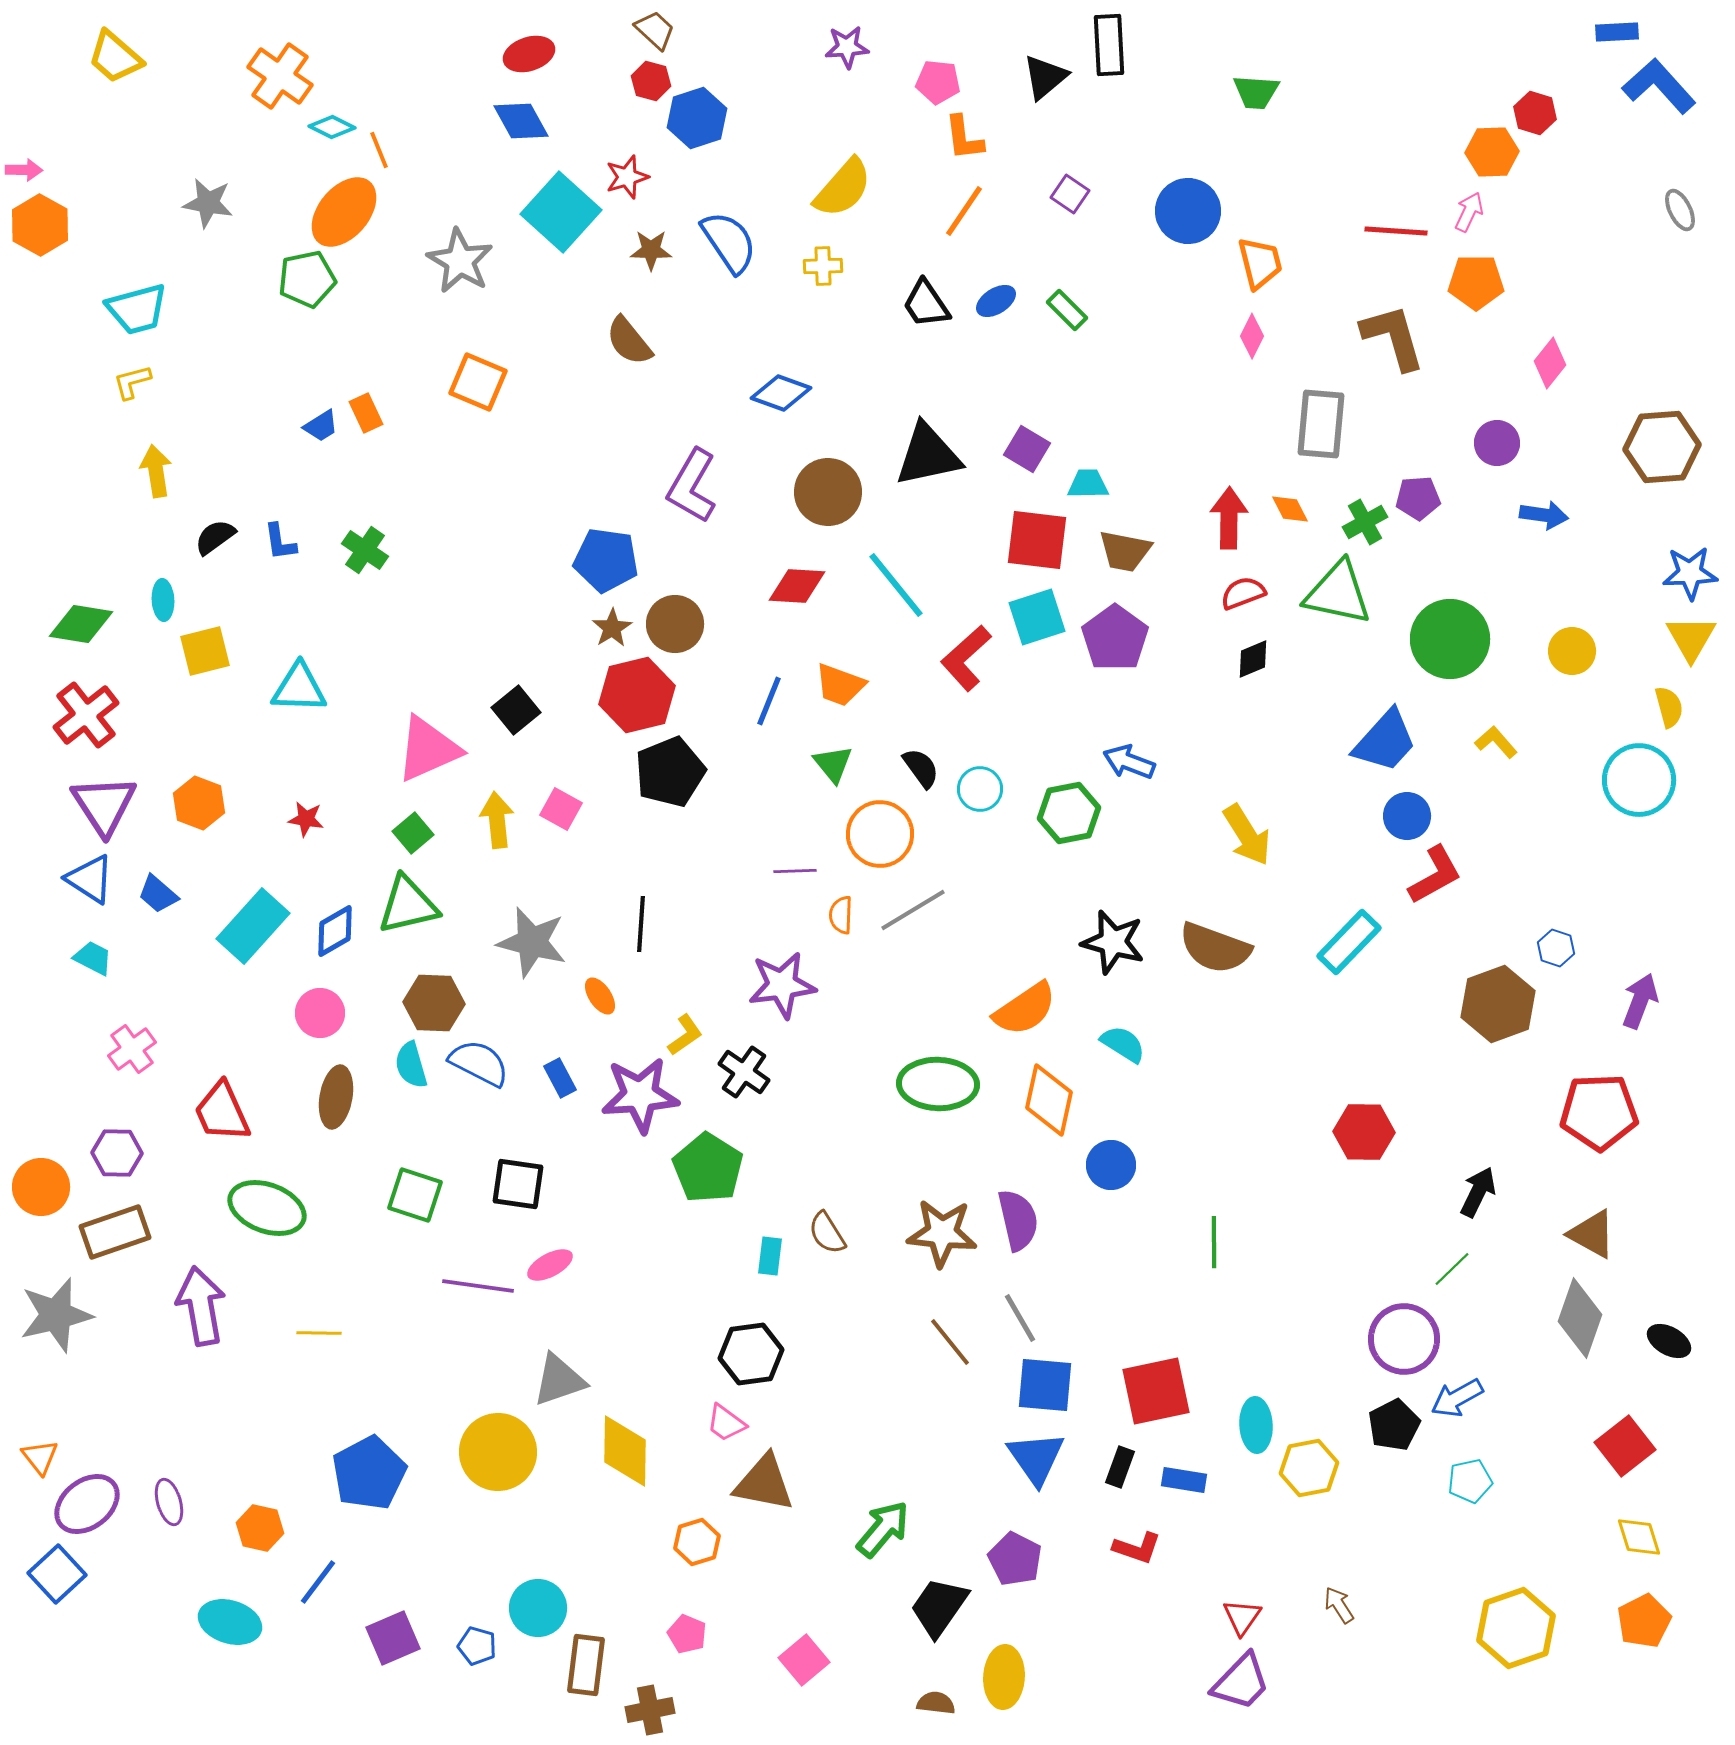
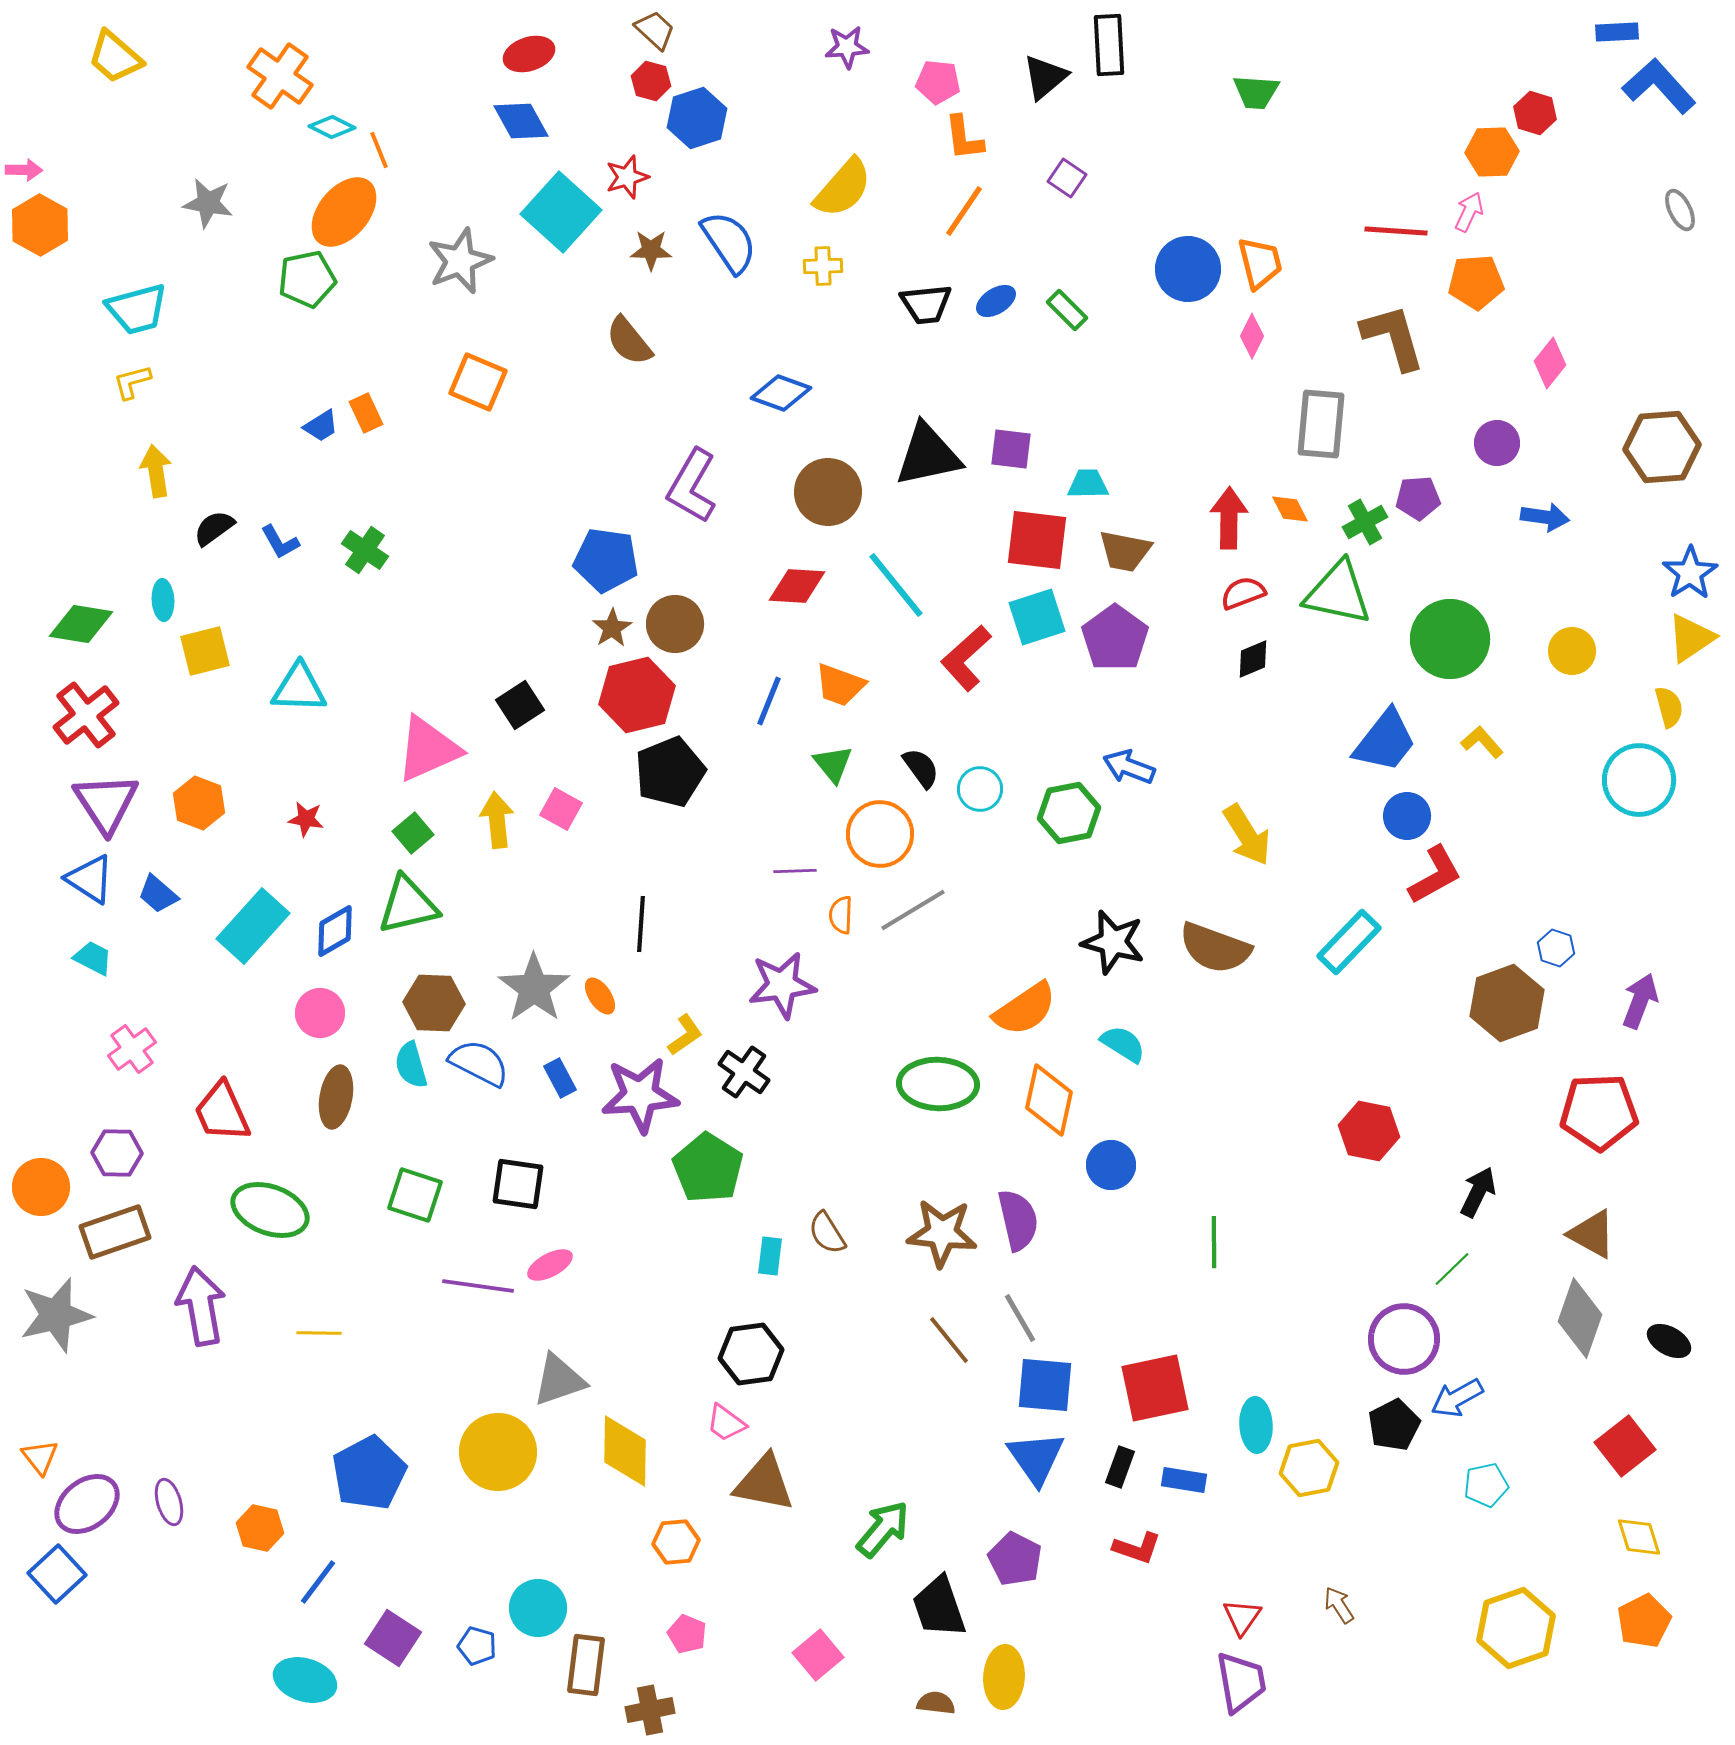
purple square at (1070, 194): moved 3 px left, 16 px up
blue circle at (1188, 211): moved 58 px down
gray star at (460, 261): rotated 20 degrees clockwise
orange pentagon at (1476, 282): rotated 4 degrees counterclockwise
black trapezoid at (926, 304): rotated 62 degrees counterclockwise
purple square at (1027, 449): moved 16 px left; rotated 24 degrees counterclockwise
blue arrow at (1544, 515): moved 1 px right, 2 px down
black semicircle at (215, 537): moved 1 px left, 9 px up
blue L-shape at (280, 542): rotated 21 degrees counterclockwise
blue star at (1690, 573): rotated 30 degrees counterclockwise
yellow triangle at (1691, 638): rotated 26 degrees clockwise
black square at (516, 710): moved 4 px right, 5 px up; rotated 6 degrees clockwise
blue trapezoid at (1385, 741): rotated 4 degrees counterclockwise
yellow L-shape at (1496, 742): moved 14 px left
blue arrow at (1129, 762): moved 5 px down
purple triangle at (104, 805): moved 2 px right, 2 px up
gray star at (532, 942): moved 2 px right, 46 px down; rotated 22 degrees clockwise
brown hexagon at (1498, 1004): moved 9 px right, 1 px up
red hexagon at (1364, 1132): moved 5 px right, 1 px up; rotated 10 degrees clockwise
green ellipse at (267, 1208): moved 3 px right, 2 px down
brown line at (950, 1342): moved 1 px left, 2 px up
red square at (1156, 1391): moved 1 px left, 3 px up
cyan pentagon at (1470, 1481): moved 16 px right, 4 px down
orange hexagon at (697, 1542): moved 21 px left; rotated 12 degrees clockwise
black trapezoid at (939, 1607): rotated 54 degrees counterclockwise
cyan ellipse at (230, 1622): moved 75 px right, 58 px down
purple square at (393, 1638): rotated 34 degrees counterclockwise
pink square at (804, 1660): moved 14 px right, 5 px up
purple trapezoid at (1241, 1682): rotated 54 degrees counterclockwise
